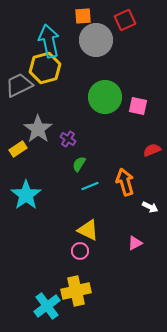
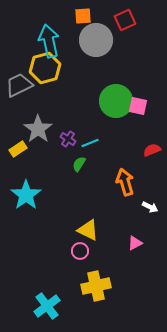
green circle: moved 11 px right, 4 px down
cyan line: moved 43 px up
yellow cross: moved 20 px right, 5 px up
